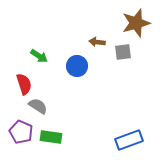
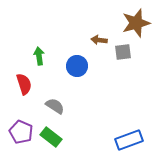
brown arrow: moved 2 px right, 2 px up
green arrow: rotated 132 degrees counterclockwise
gray semicircle: moved 17 px right
green rectangle: rotated 30 degrees clockwise
